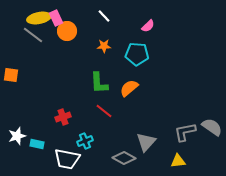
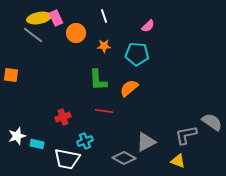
white line: rotated 24 degrees clockwise
orange circle: moved 9 px right, 2 px down
green L-shape: moved 1 px left, 3 px up
red line: rotated 30 degrees counterclockwise
gray semicircle: moved 5 px up
gray L-shape: moved 1 px right, 3 px down
gray triangle: rotated 20 degrees clockwise
yellow triangle: rotated 28 degrees clockwise
